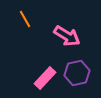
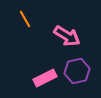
purple hexagon: moved 2 px up
pink rectangle: rotated 20 degrees clockwise
